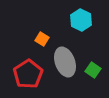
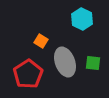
cyan hexagon: moved 1 px right, 1 px up
orange square: moved 1 px left, 2 px down
green square: moved 7 px up; rotated 28 degrees counterclockwise
